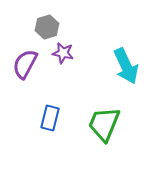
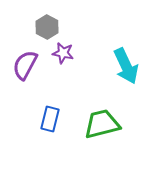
gray hexagon: rotated 15 degrees counterclockwise
purple semicircle: moved 1 px down
blue rectangle: moved 1 px down
green trapezoid: moved 2 px left; rotated 54 degrees clockwise
